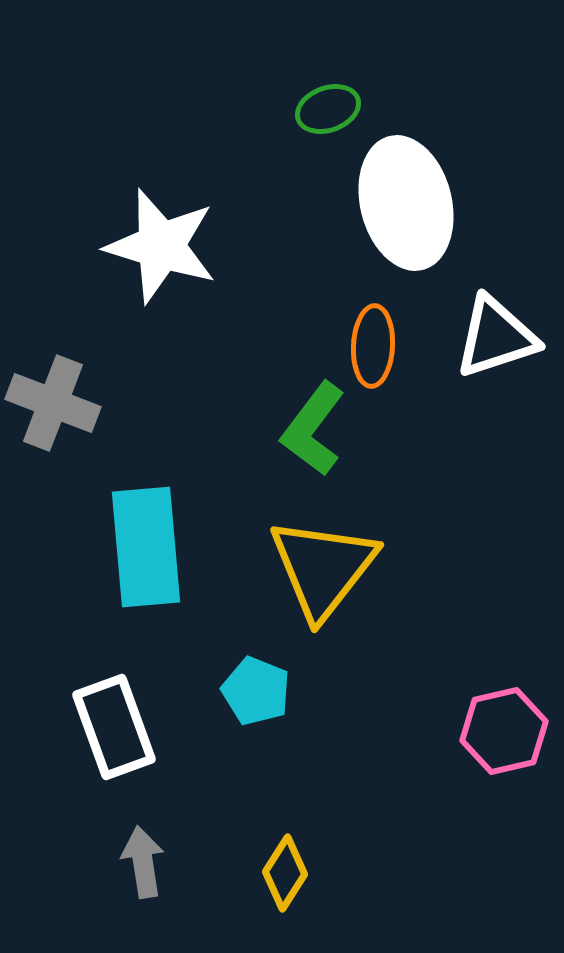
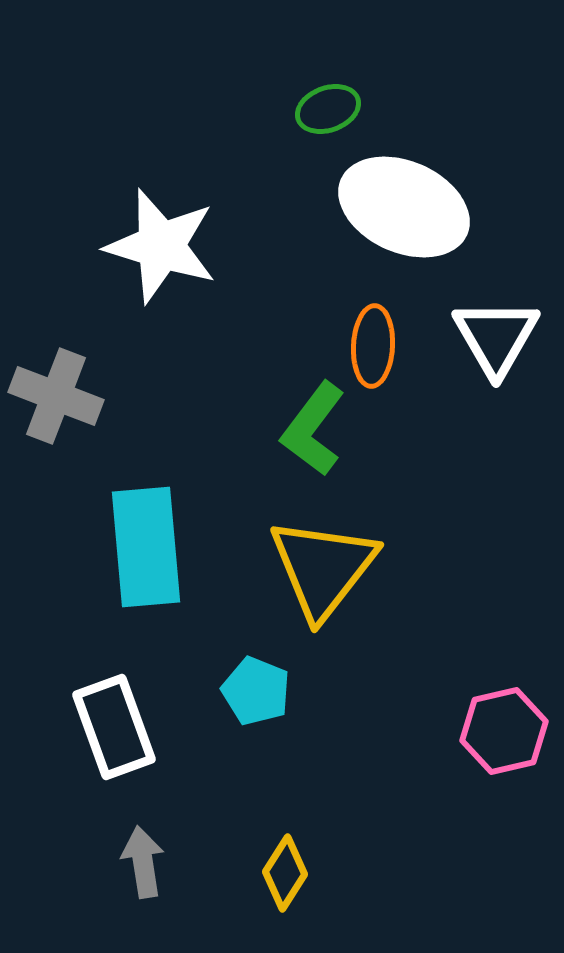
white ellipse: moved 2 px left, 4 px down; rotated 52 degrees counterclockwise
white triangle: rotated 42 degrees counterclockwise
gray cross: moved 3 px right, 7 px up
